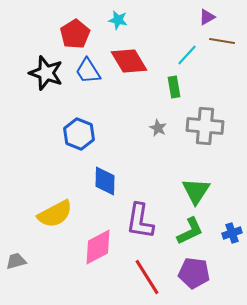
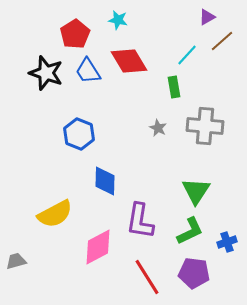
brown line: rotated 50 degrees counterclockwise
blue cross: moved 5 px left, 9 px down
